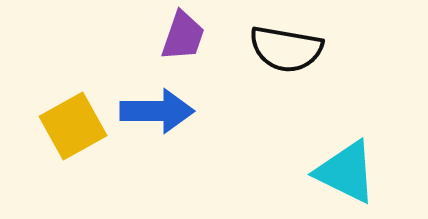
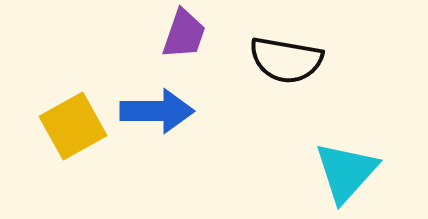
purple trapezoid: moved 1 px right, 2 px up
black semicircle: moved 11 px down
cyan triangle: rotated 46 degrees clockwise
